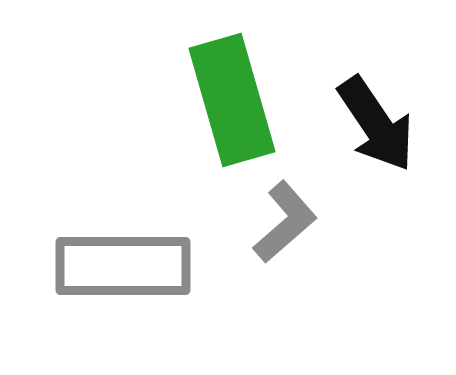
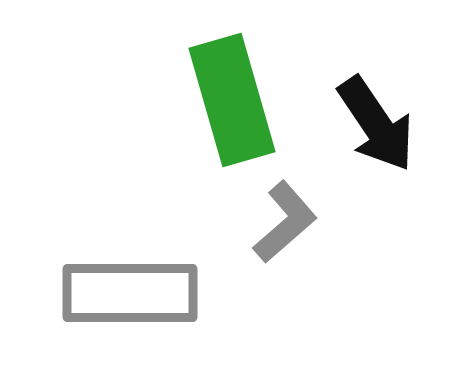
gray rectangle: moved 7 px right, 27 px down
